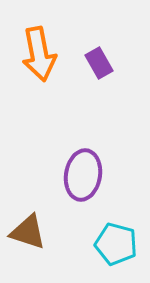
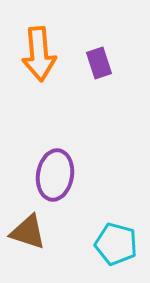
orange arrow: rotated 6 degrees clockwise
purple rectangle: rotated 12 degrees clockwise
purple ellipse: moved 28 px left
